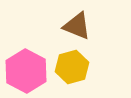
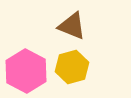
brown triangle: moved 5 px left
